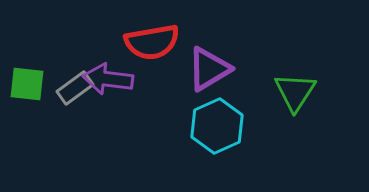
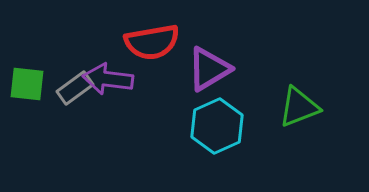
green triangle: moved 4 px right, 15 px down; rotated 36 degrees clockwise
